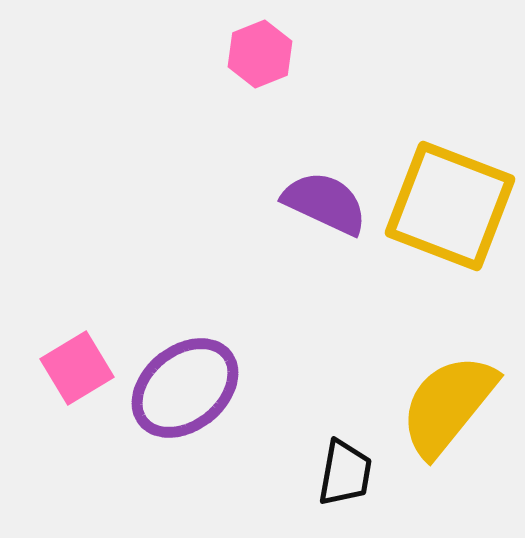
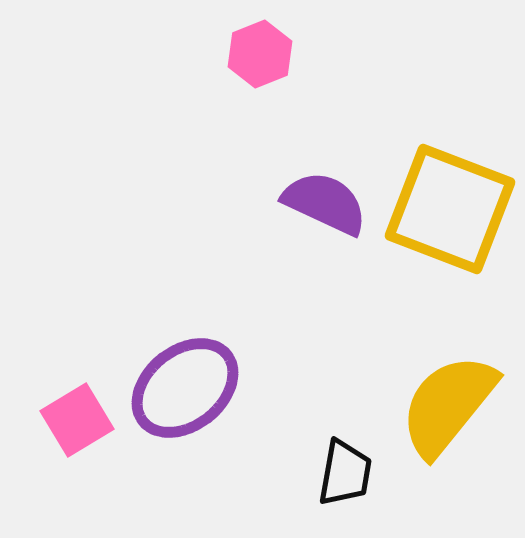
yellow square: moved 3 px down
pink square: moved 52 px down
